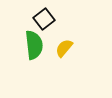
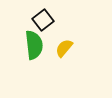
black square: moved 1 px left, 1 px down
